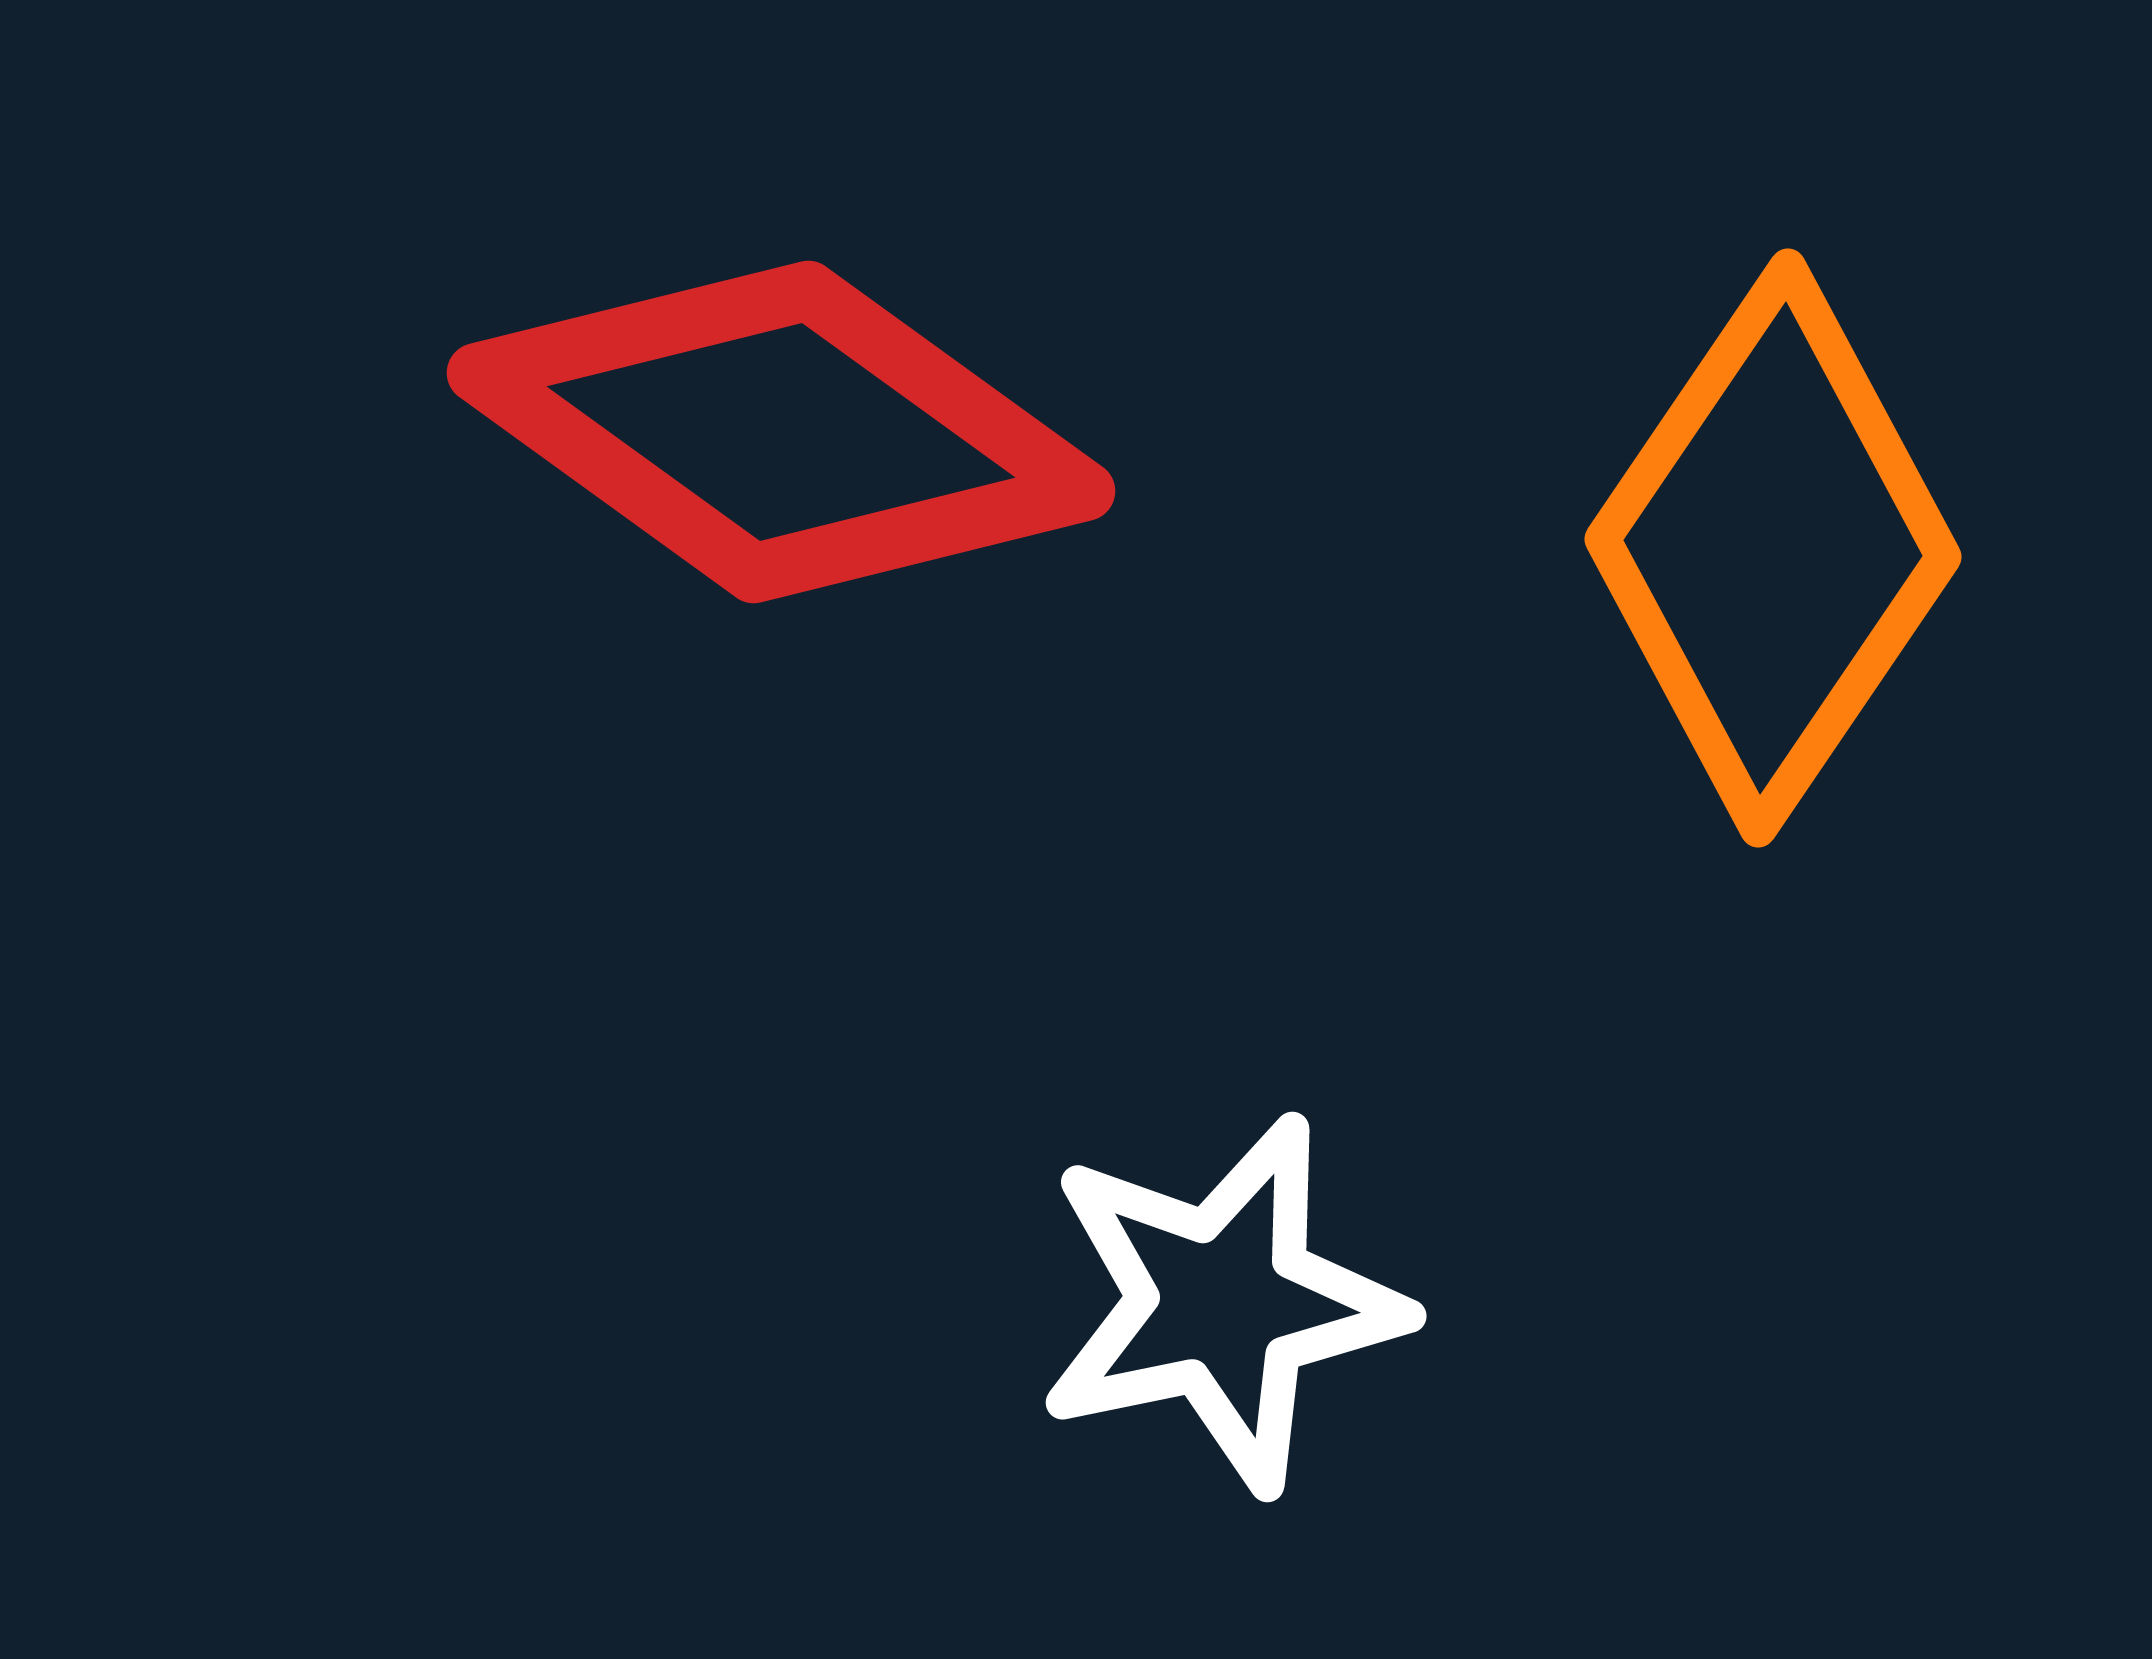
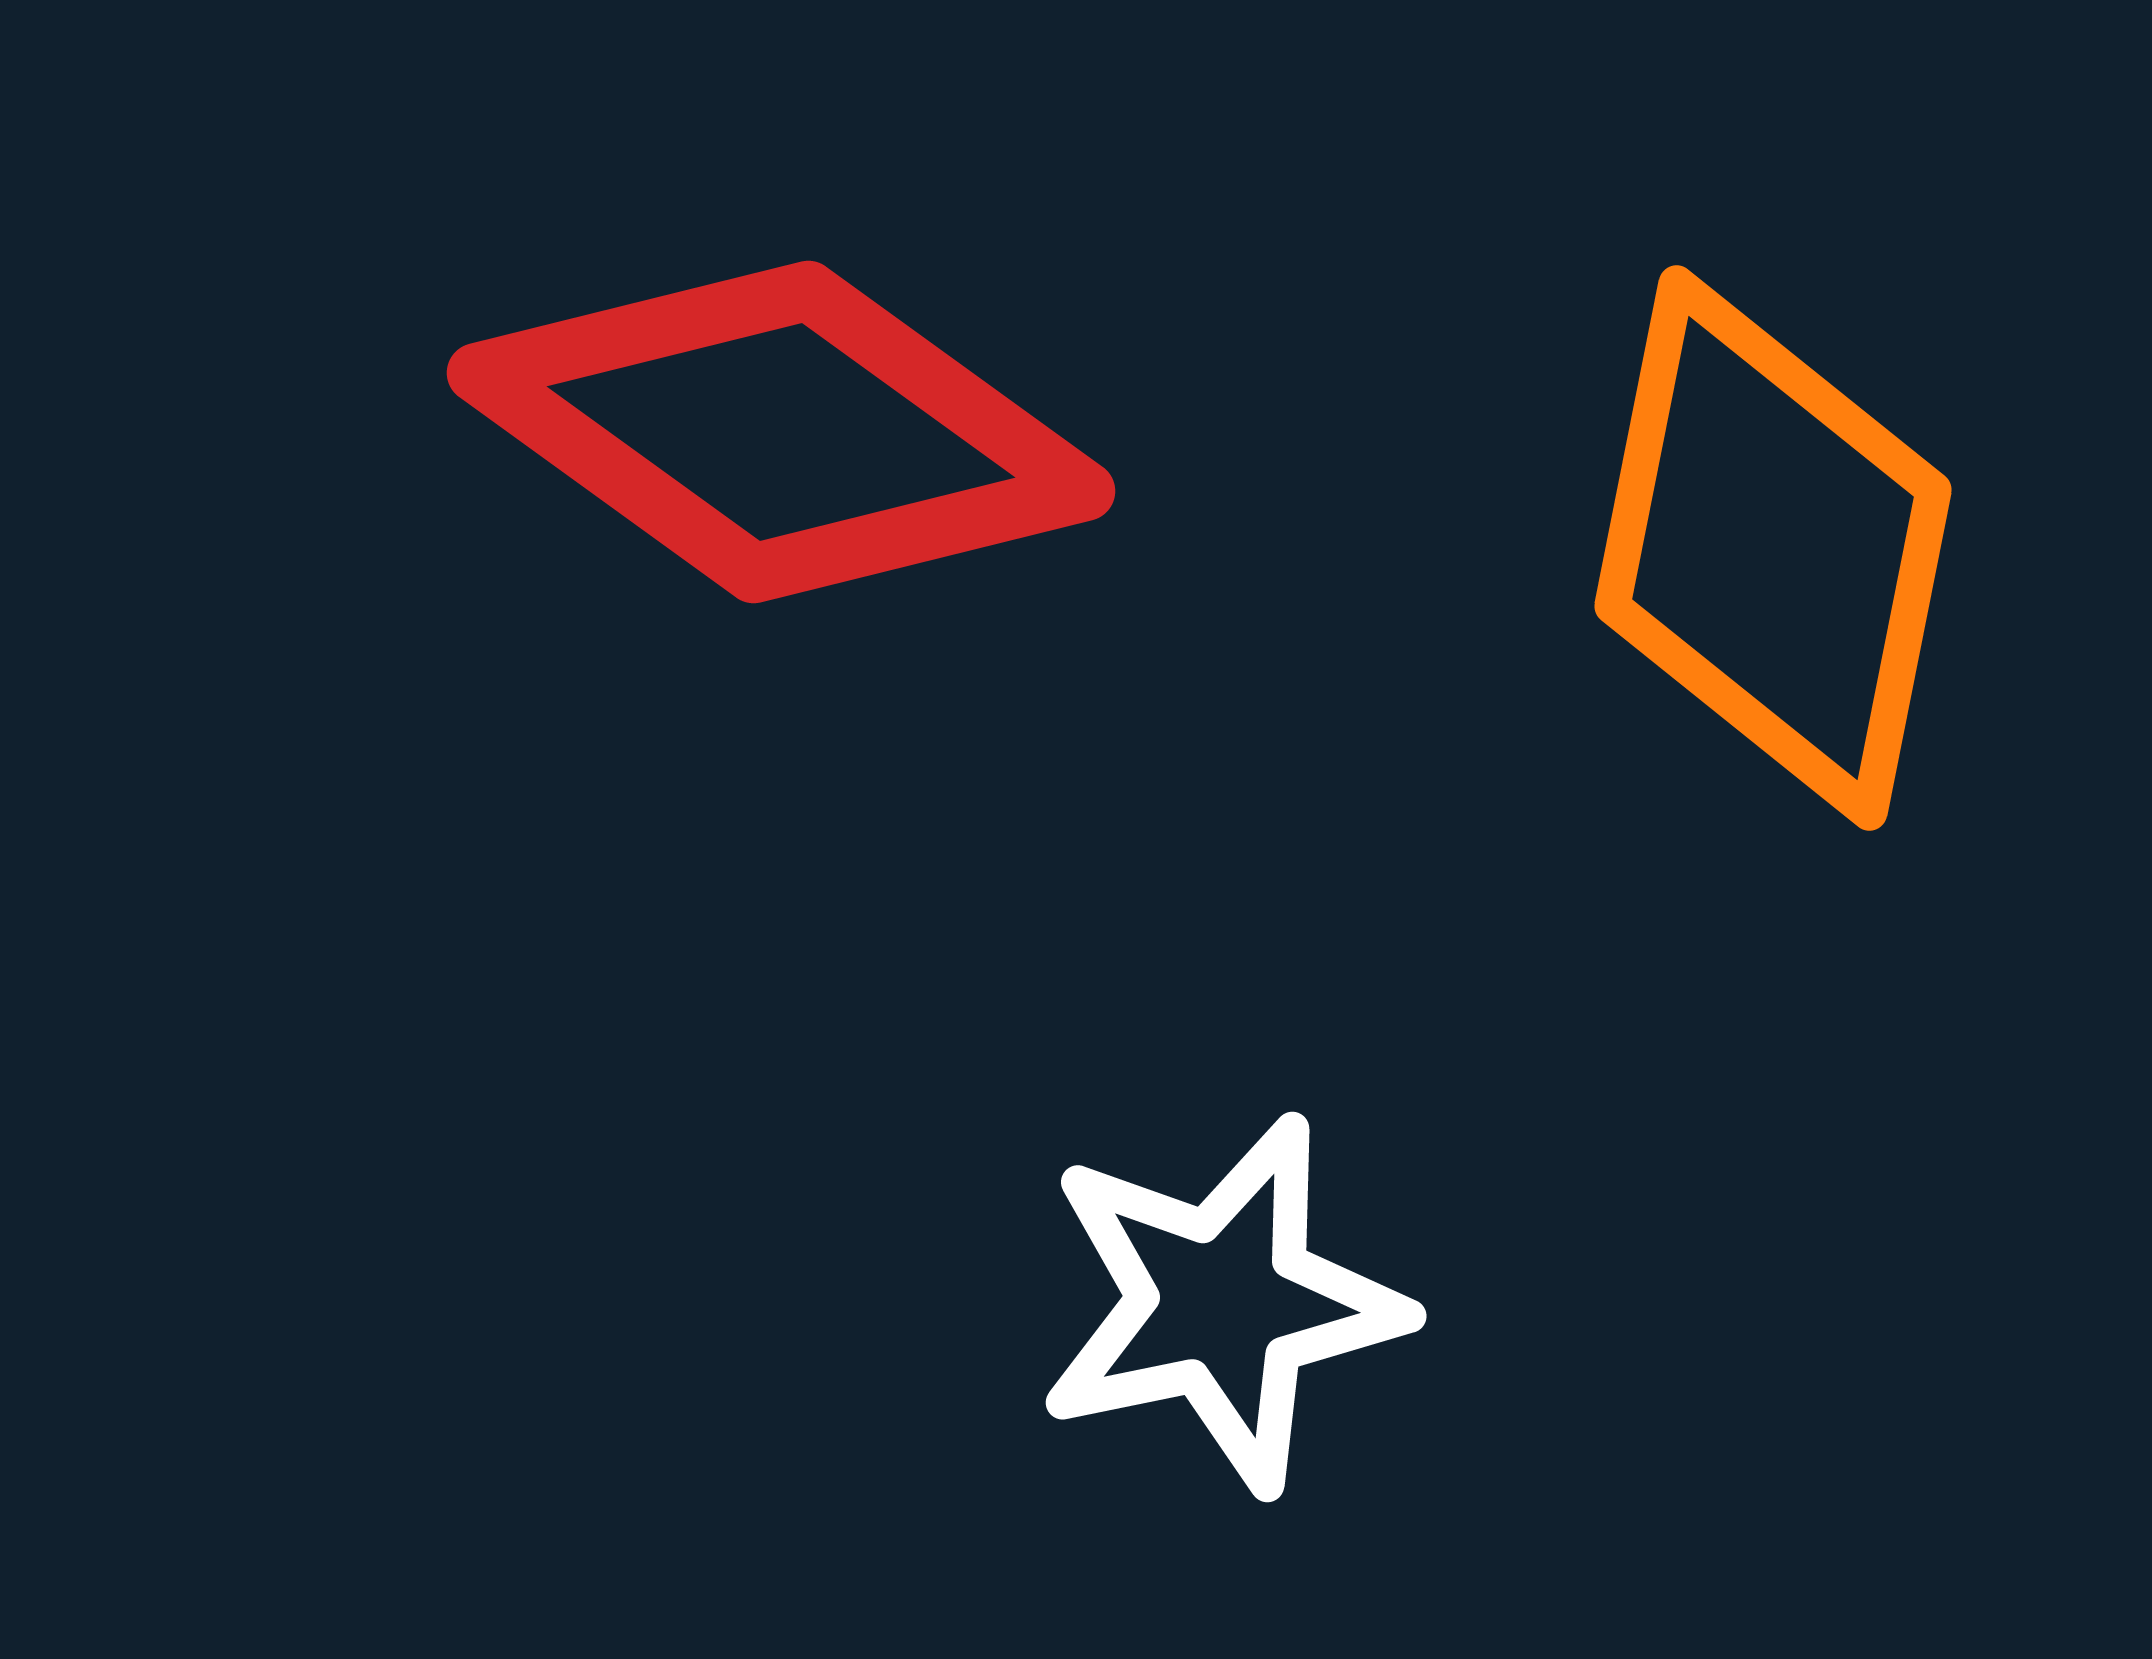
orange diamond: rotated 23 degrees counterclockwise
